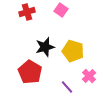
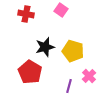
red cross: moved 1 px left, 2 px down; rotated 28 degrees clockwise
purple line: moved 2 px right, 1 px up; rotated 56 degrees clockwise
